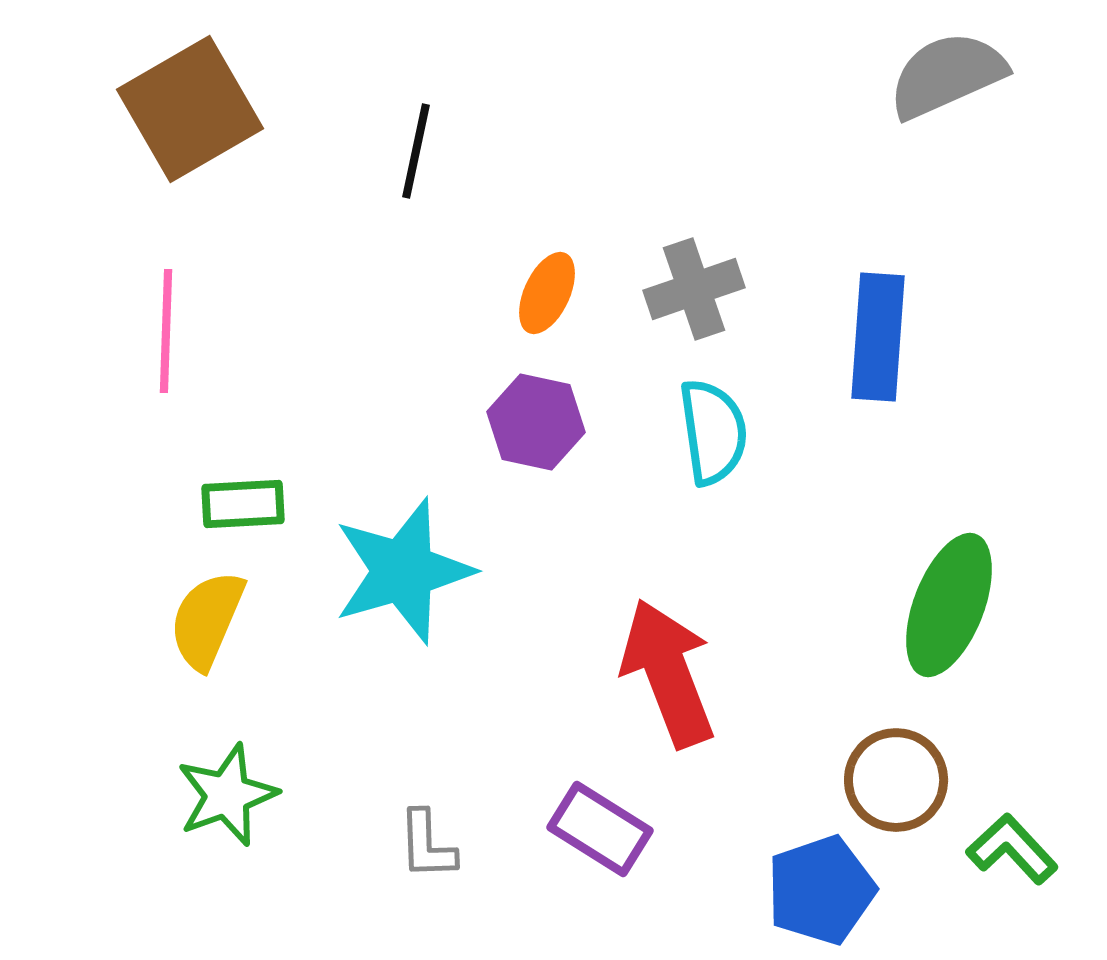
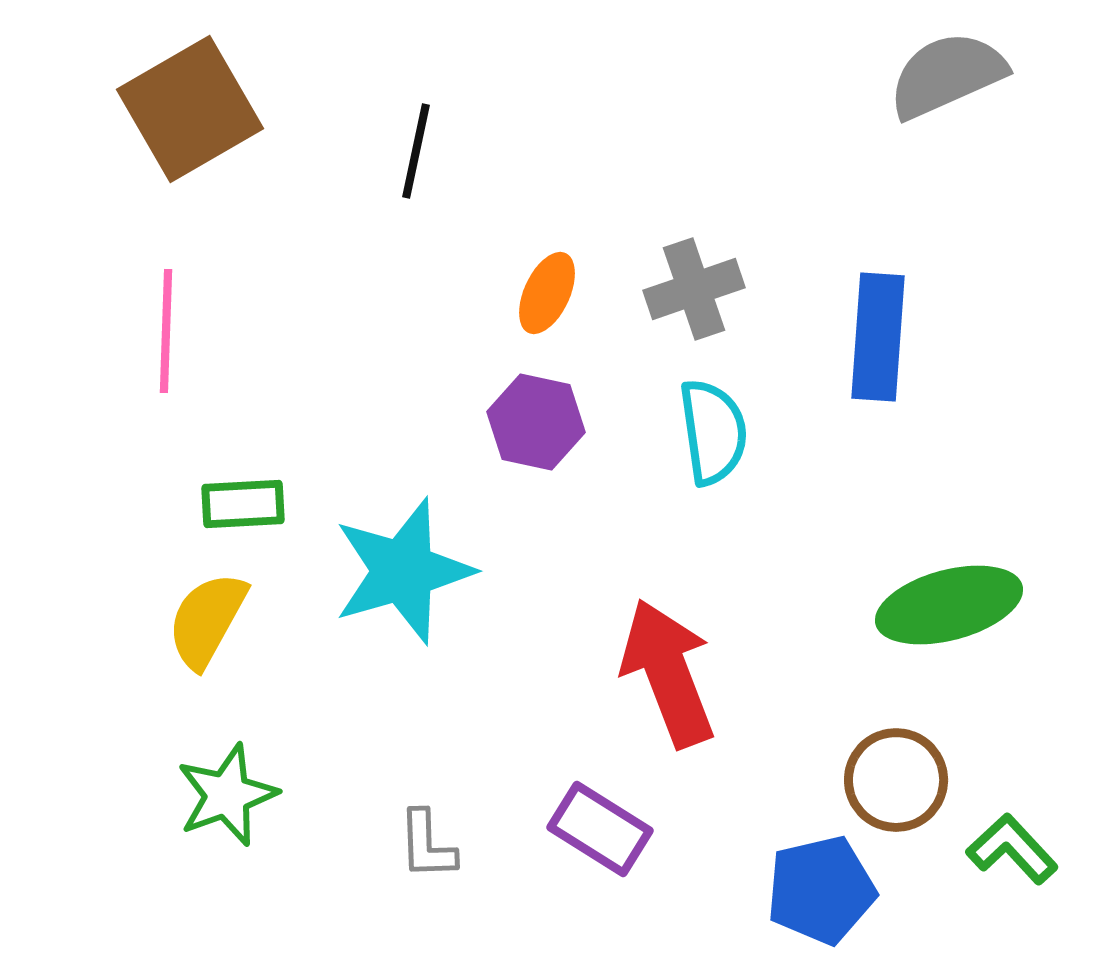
green ellipse: rotated 54 degrees clockwise
yellow semicircle: rotated 6 degrees clockwise
blue pentagon: rotated 6 degrees clockwise
